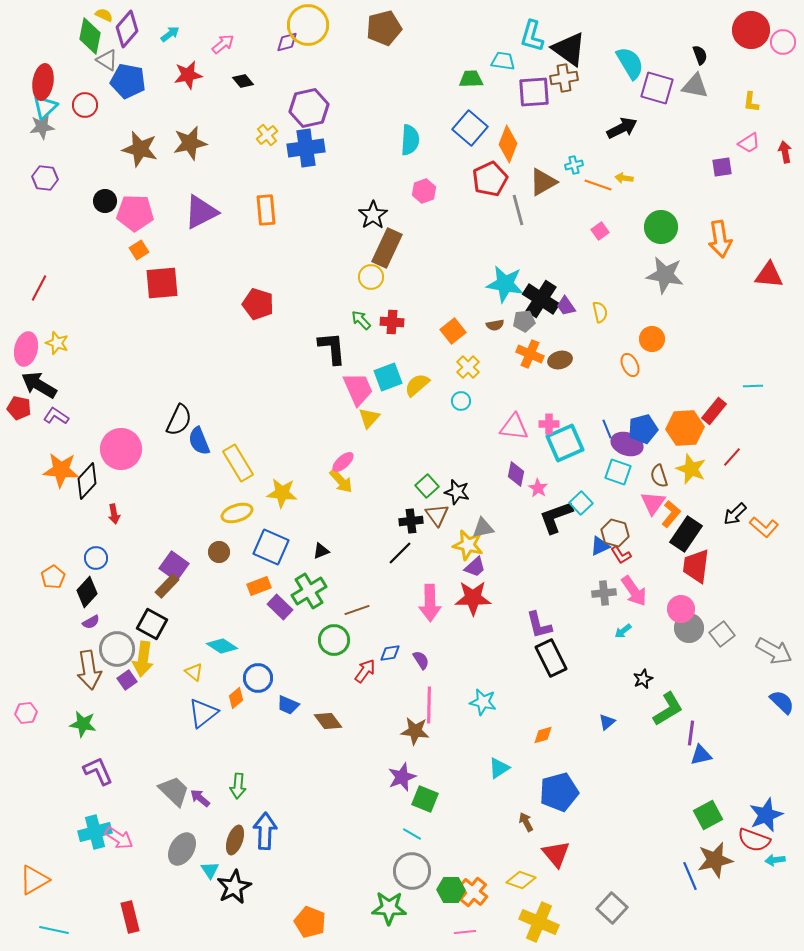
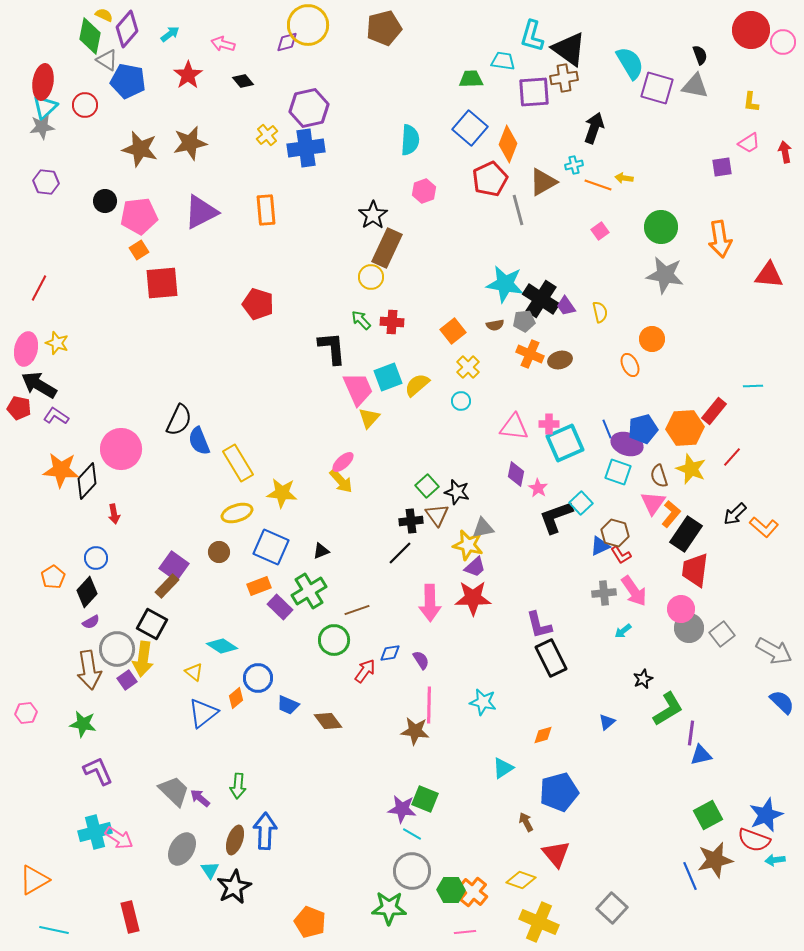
pink arrow at (223, 44): rotated 125 degrees counterclockwise
red star at (188, 75): rotated 24 degrees counterclockwise
black arrow at (622, 128): moved 28 px left; rotated 44 degrees counterclockwise
purple hexagon at (45, 178): moved 1 px right, 4 px down
pink pentagon at (135, 213): moved 4 px right, 3 px down; rotated 9 degrees counterclockwise
red trapezoid at (696, 566): moved 1 px left, 4 px down
cyan triangle at (499, 768): moved 4 px right
purple star at (402, 777): moved 32 px down; rotated 28 degrees clockwise
